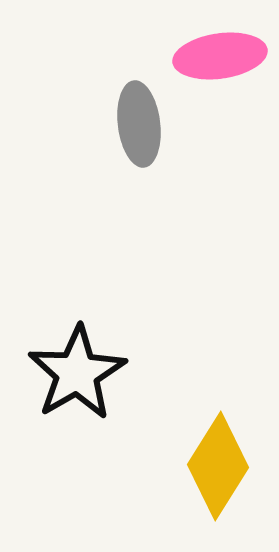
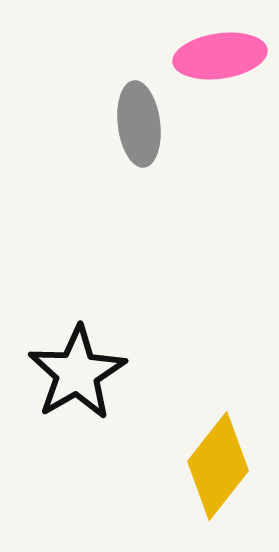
yellow diamond: rotated 6 degrees clockwise
